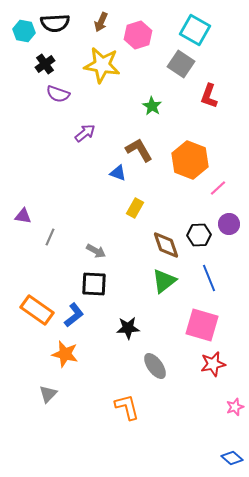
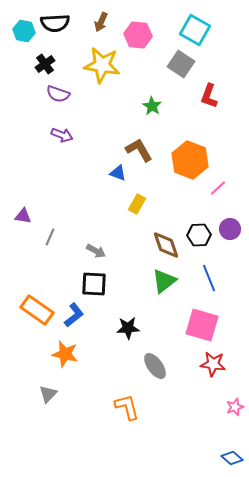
pink hexagon: rotated 24 degrees clockwise
purple arrow: moved 23 px left, 2 px down; rotated 60 degrees clockwise
yellow rectangle: moved 2 px right, 4 px up
purple circle: moved 1 px right, 5 px down
red star: rotated 20 degrees clockwise
